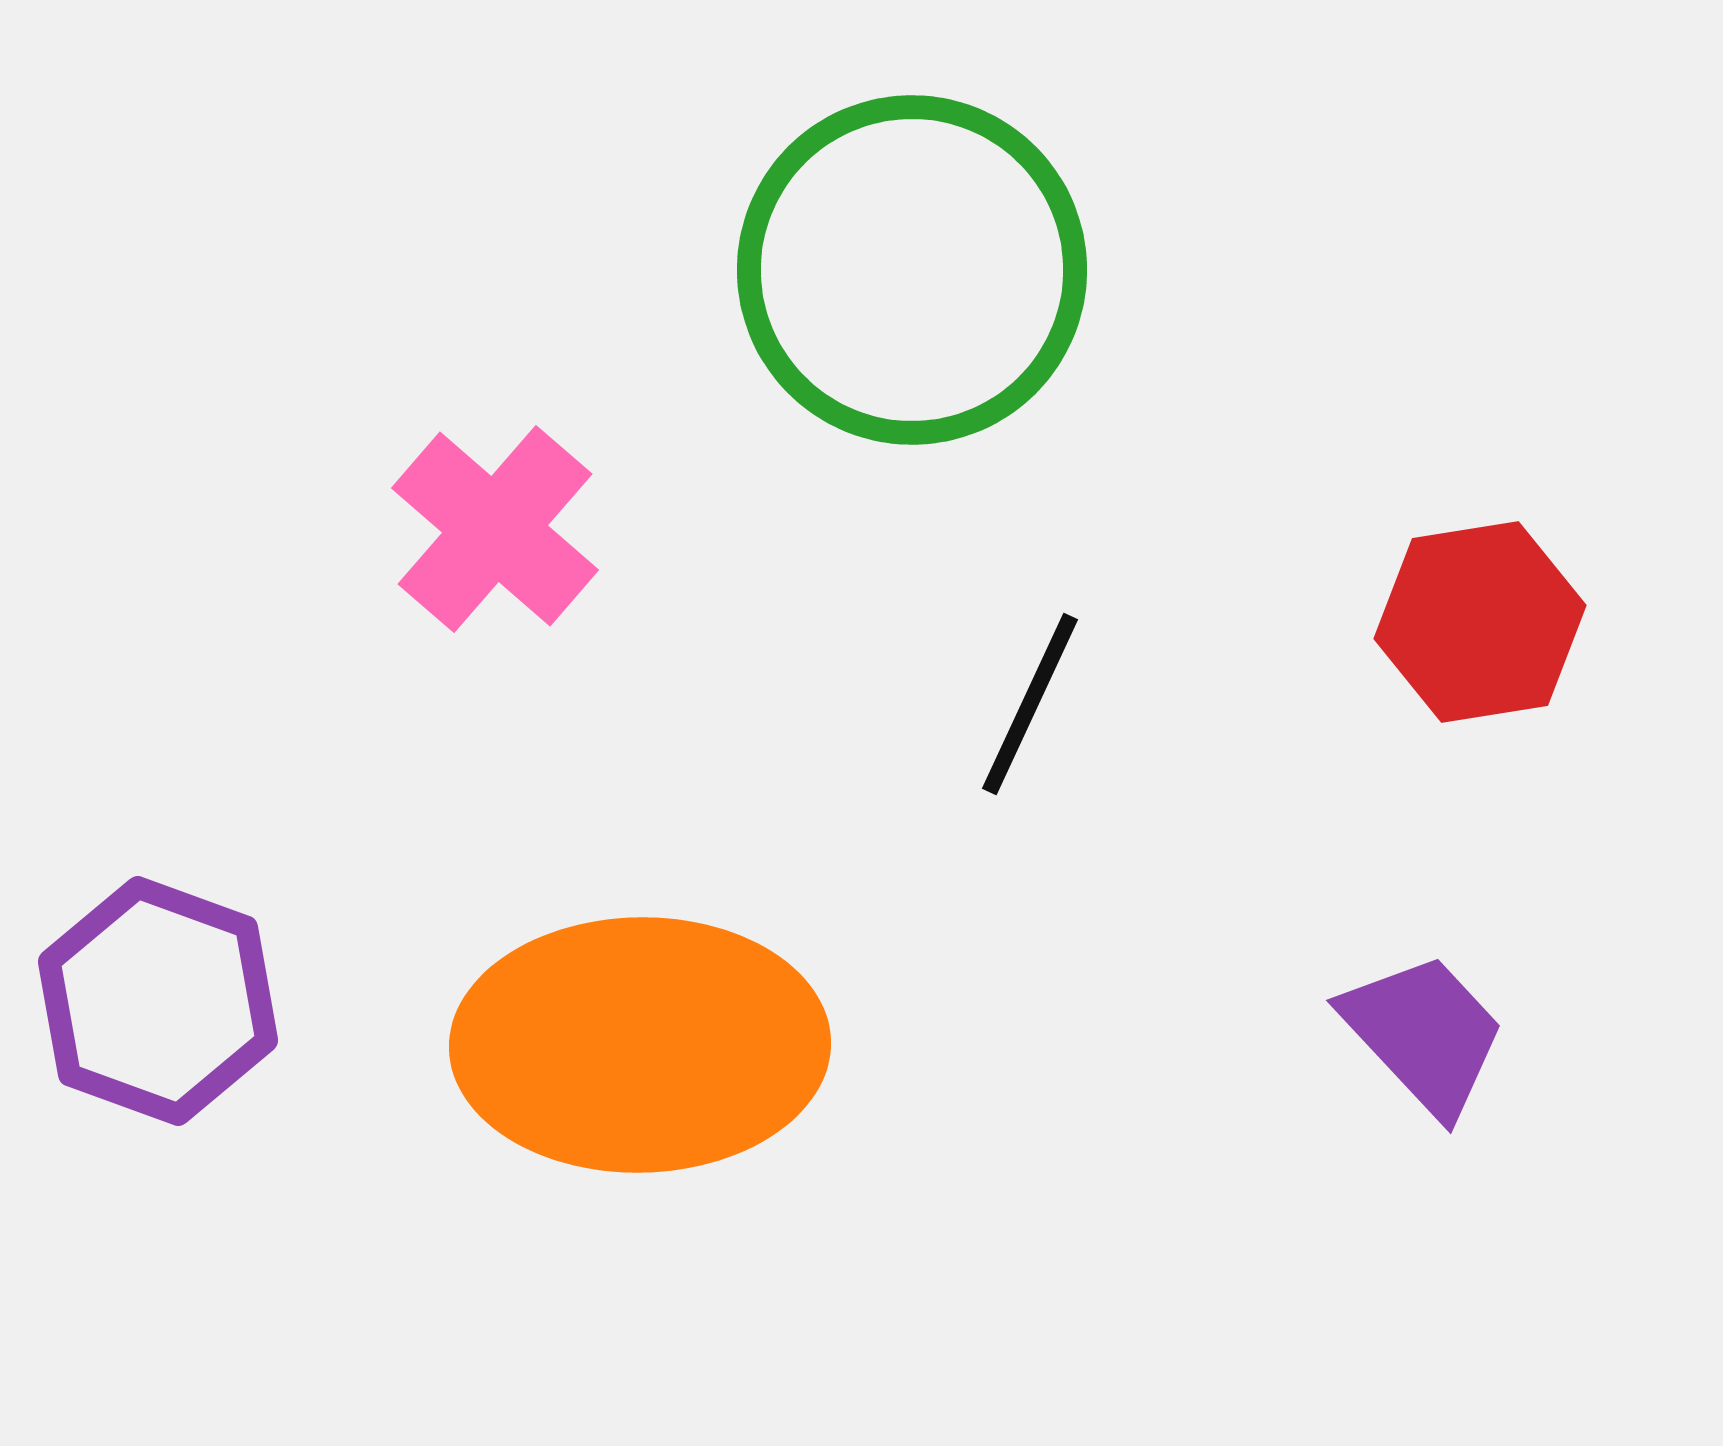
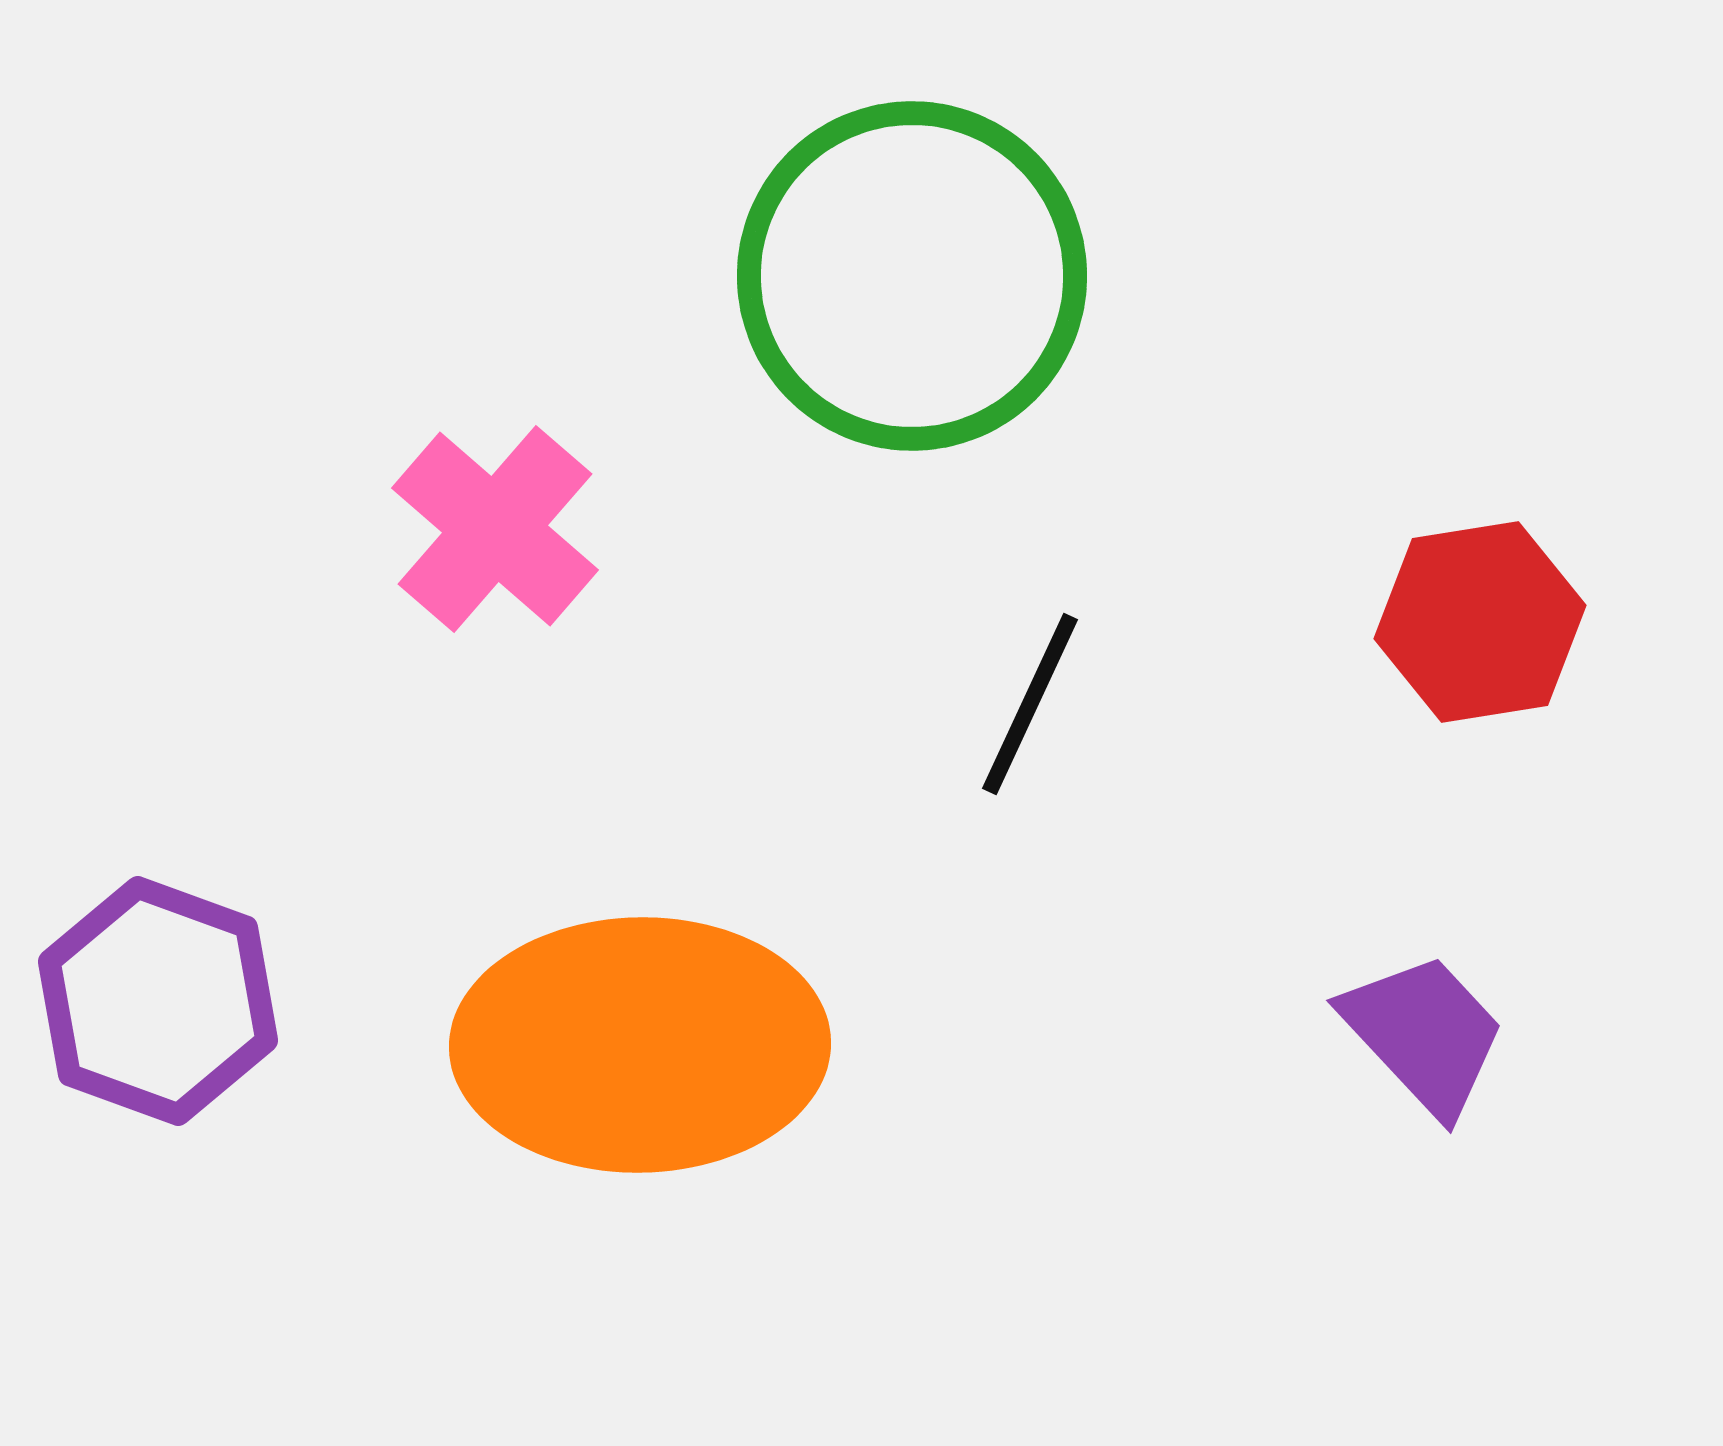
green circle: moved 6 px down
